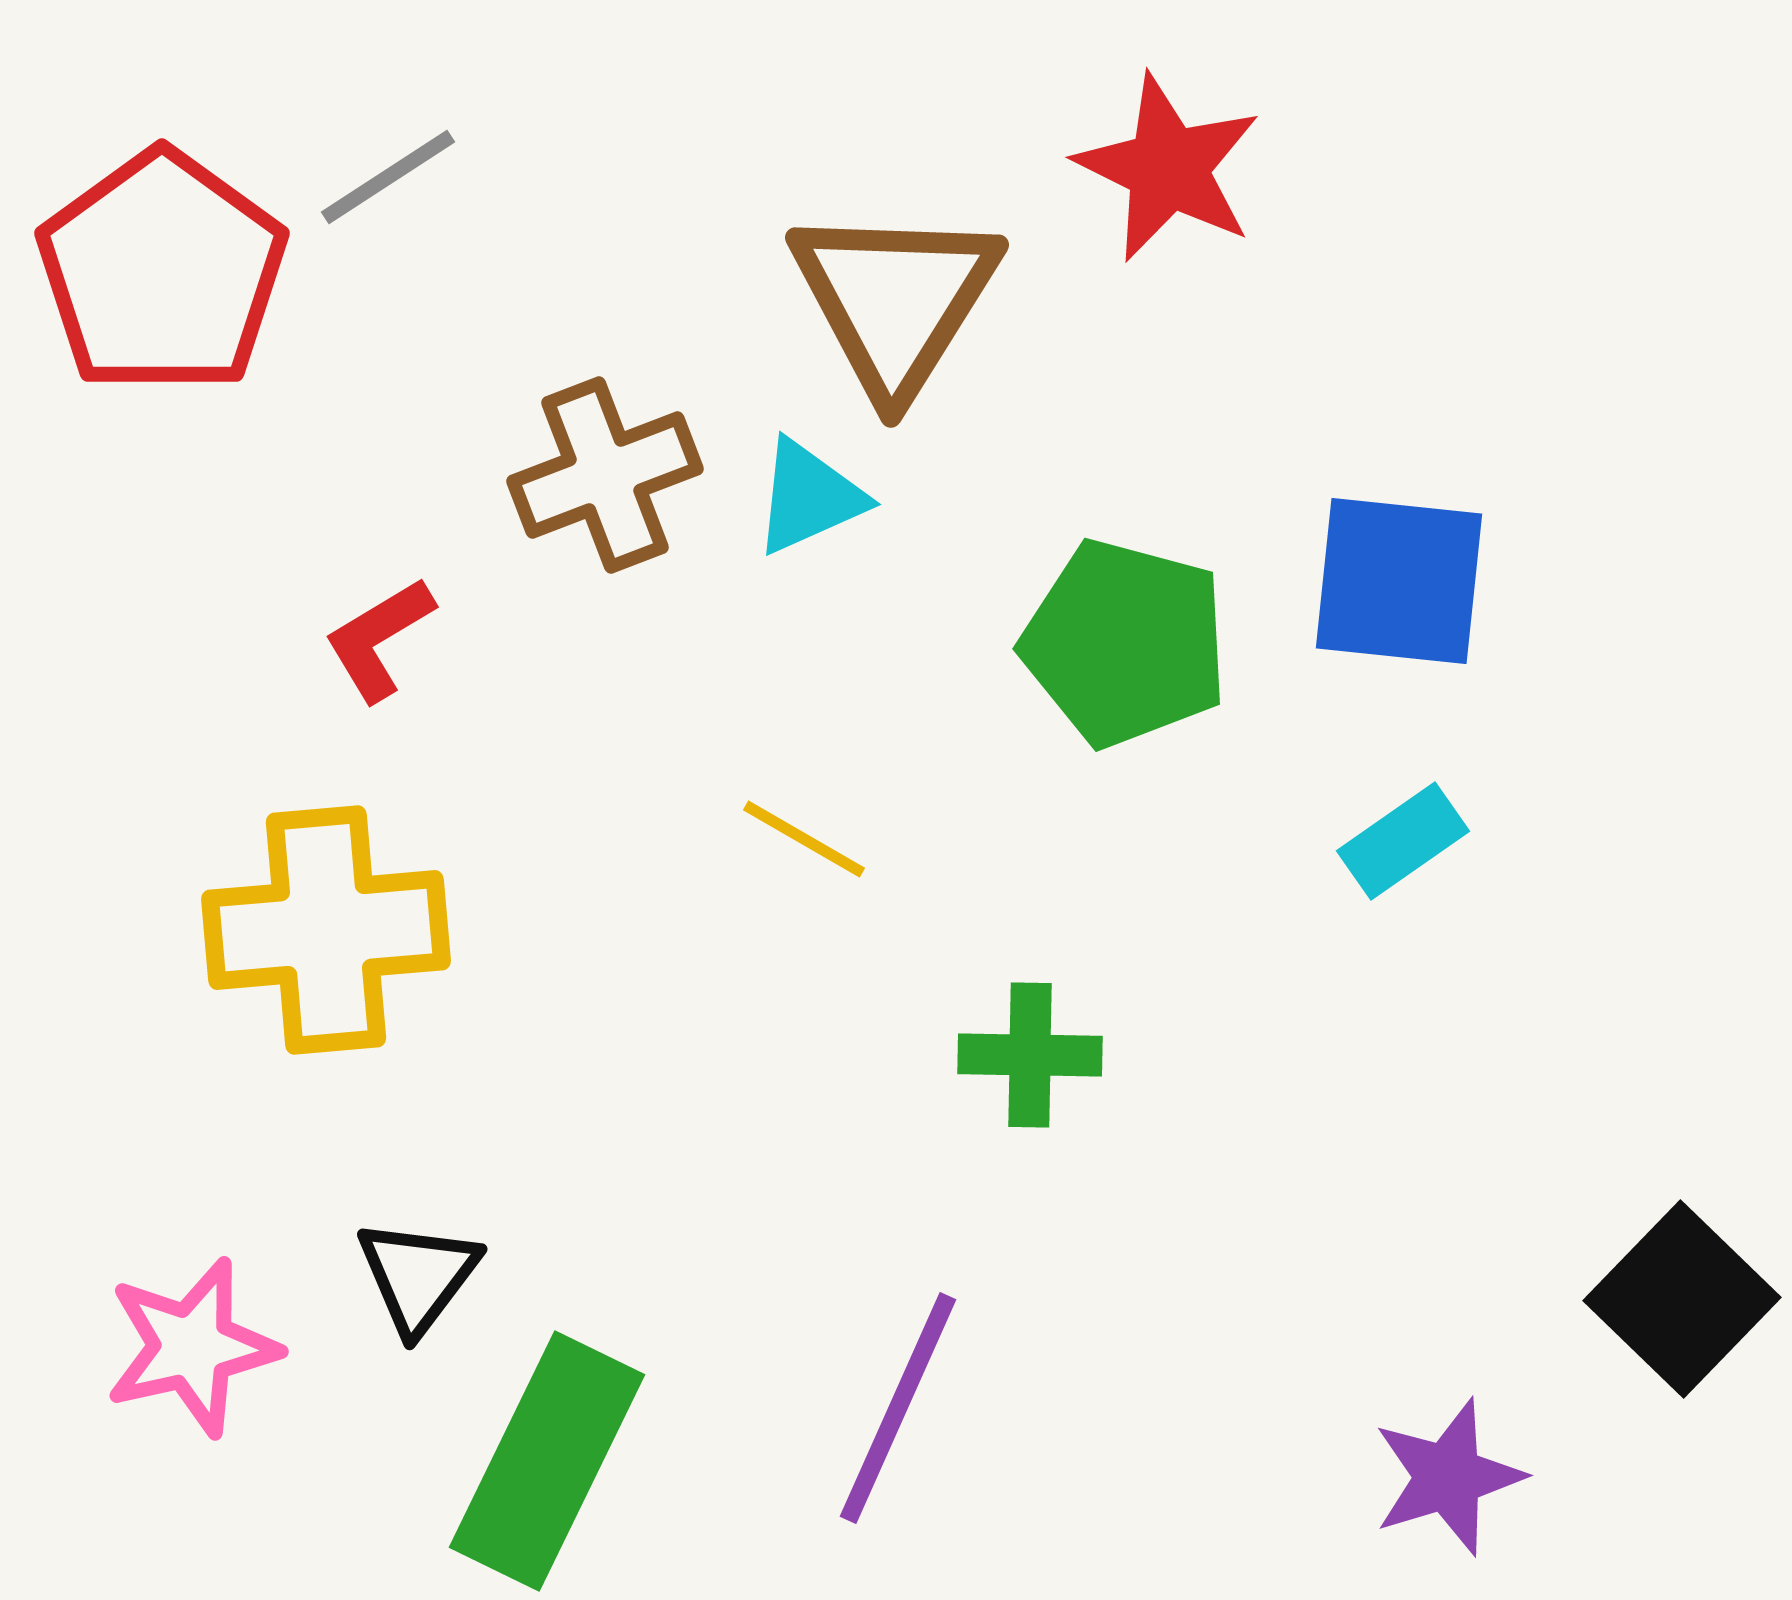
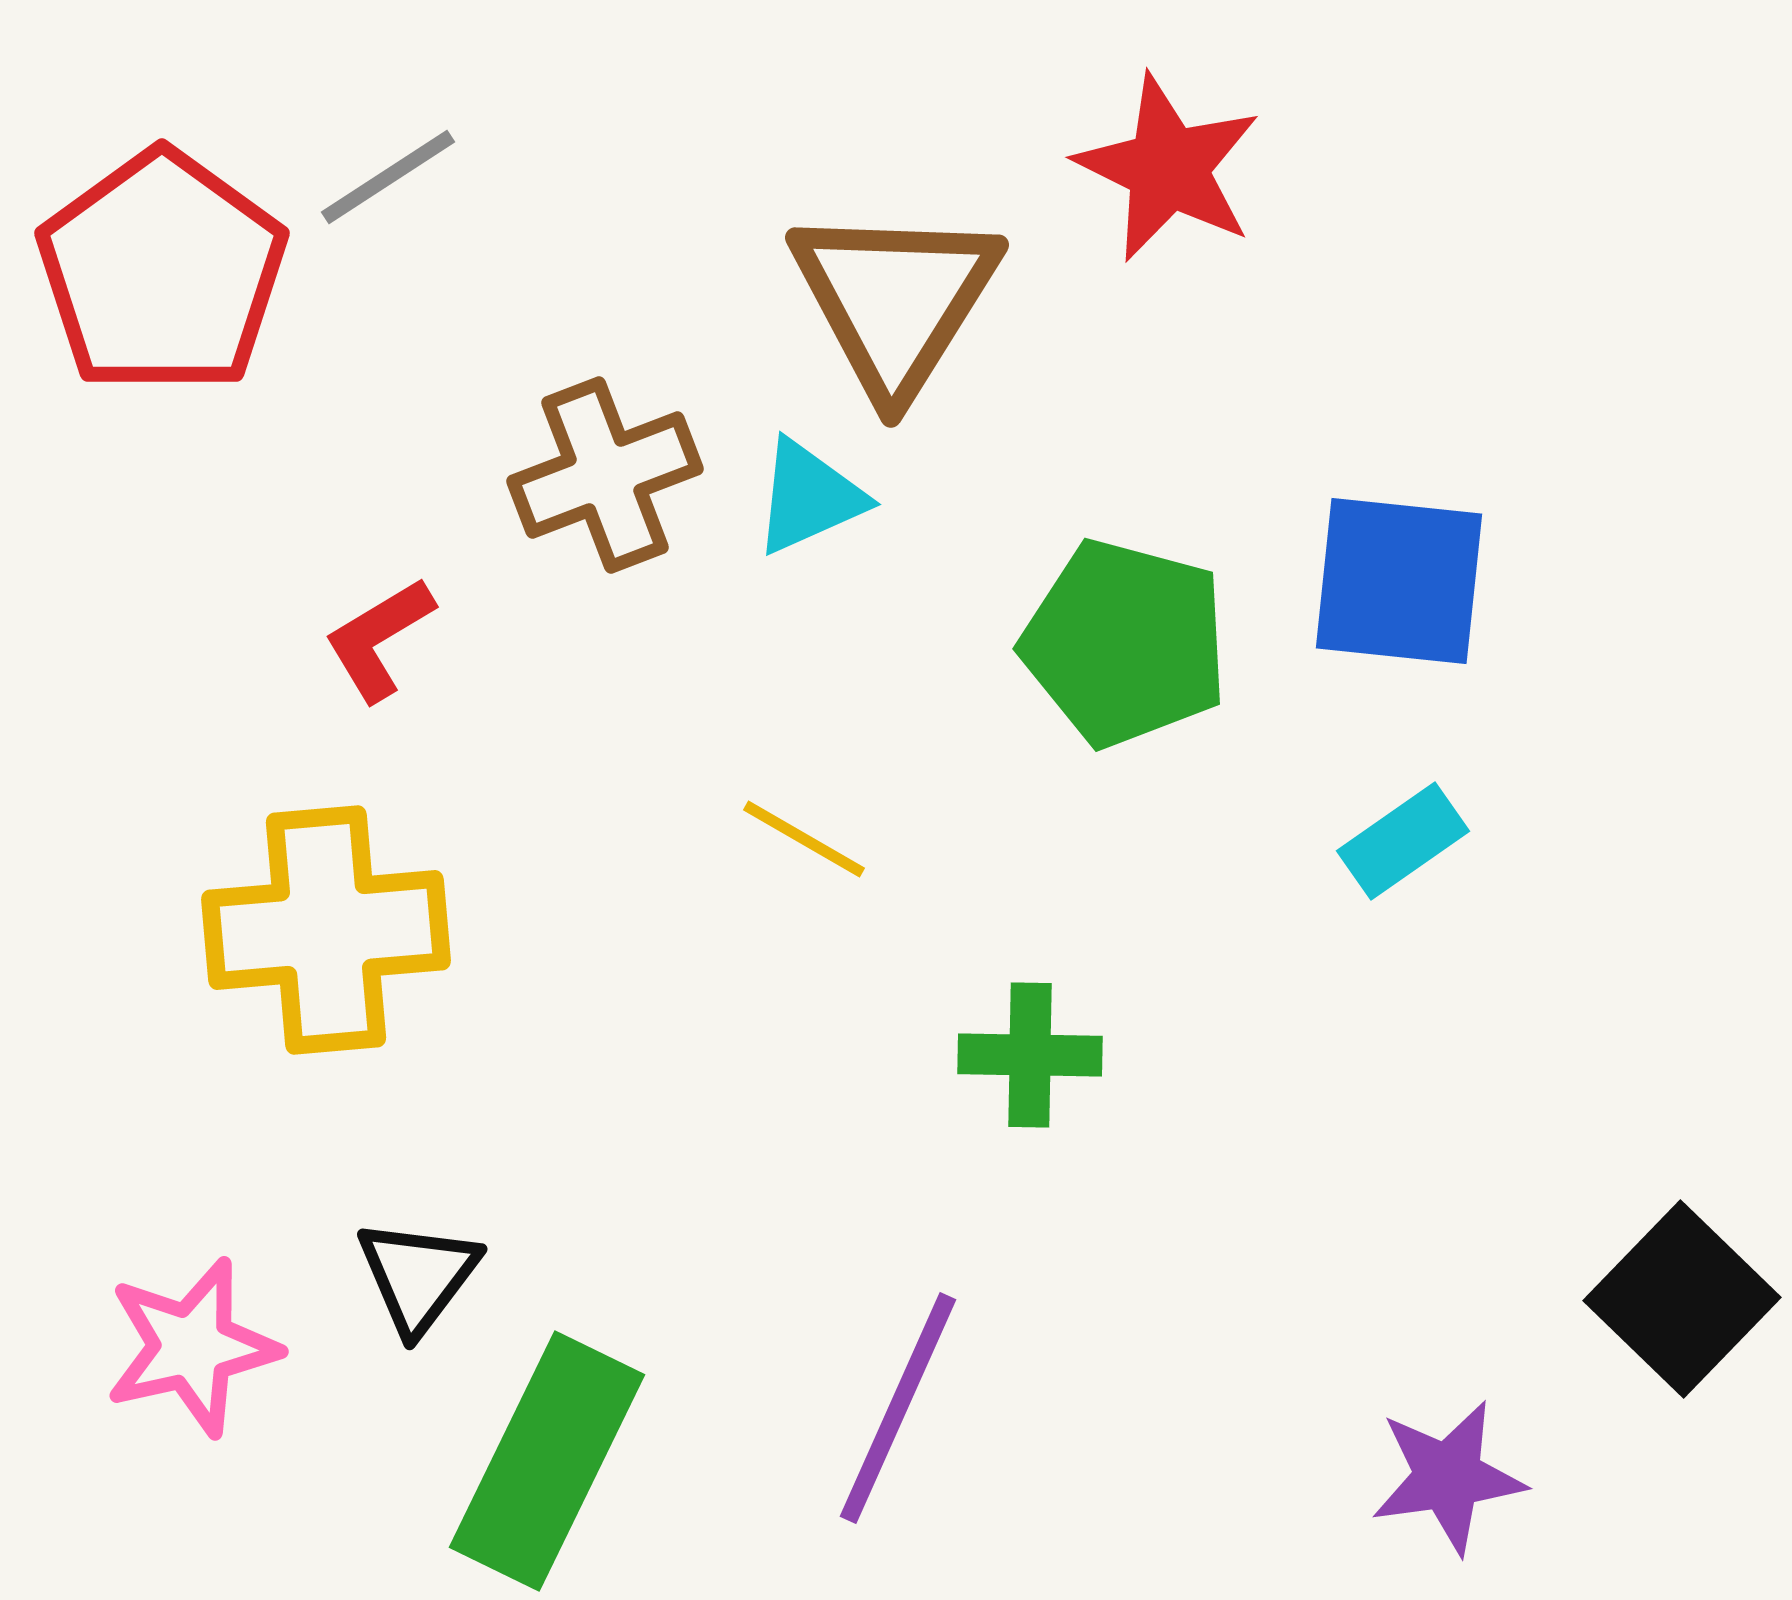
purple star: rotated 9 degrees clockwise
